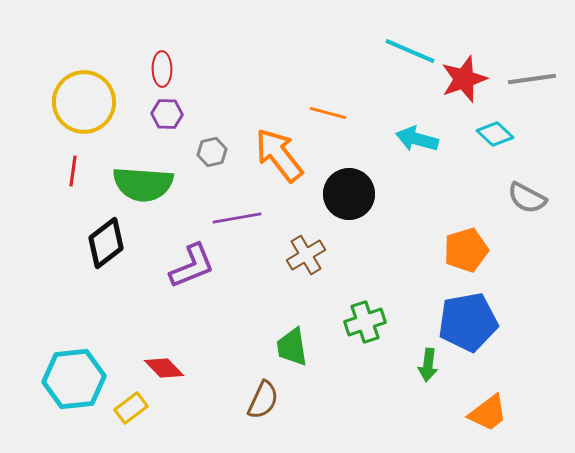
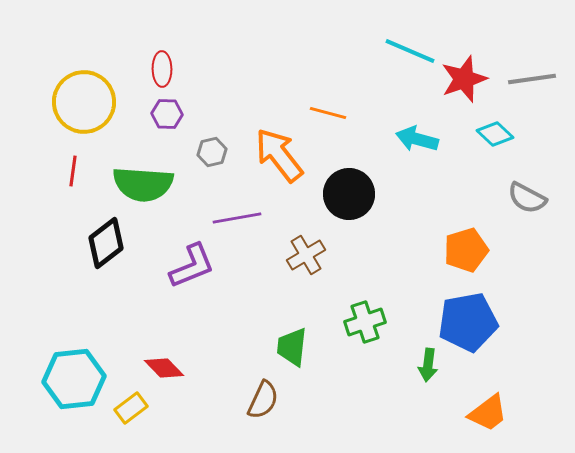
green trapezoid: rotated 15 degrees clockwise
